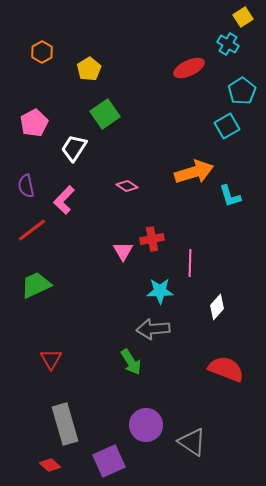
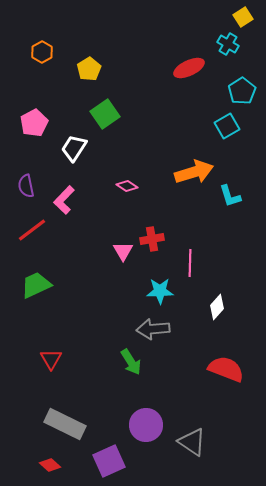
gray rectangle: rotated 48 degrees counterclockwise
